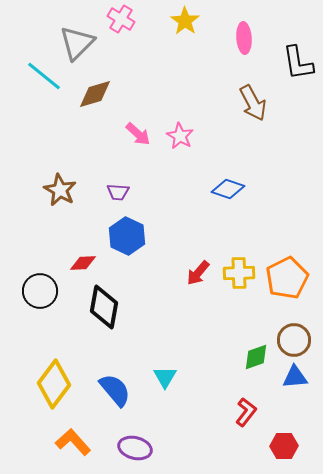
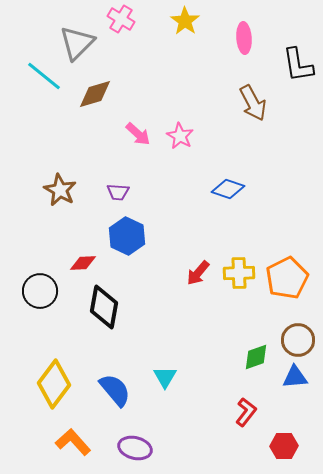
black L-shape: moved 2 px down
brown circle: moved 4 px right
